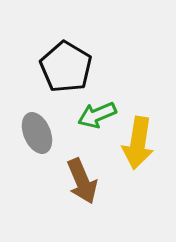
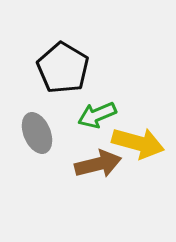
black pentagon: moved 3 px left, 1 px down
yellow arrow: rotated 84 degrees counterclockwise
brown arrow: moved 16 px right, 17 px up; rotated 81 degrees counterclockwise
